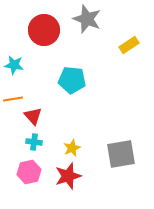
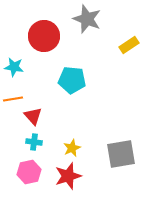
red circle: moved 6 px down
cyan star: moved 2 px down
